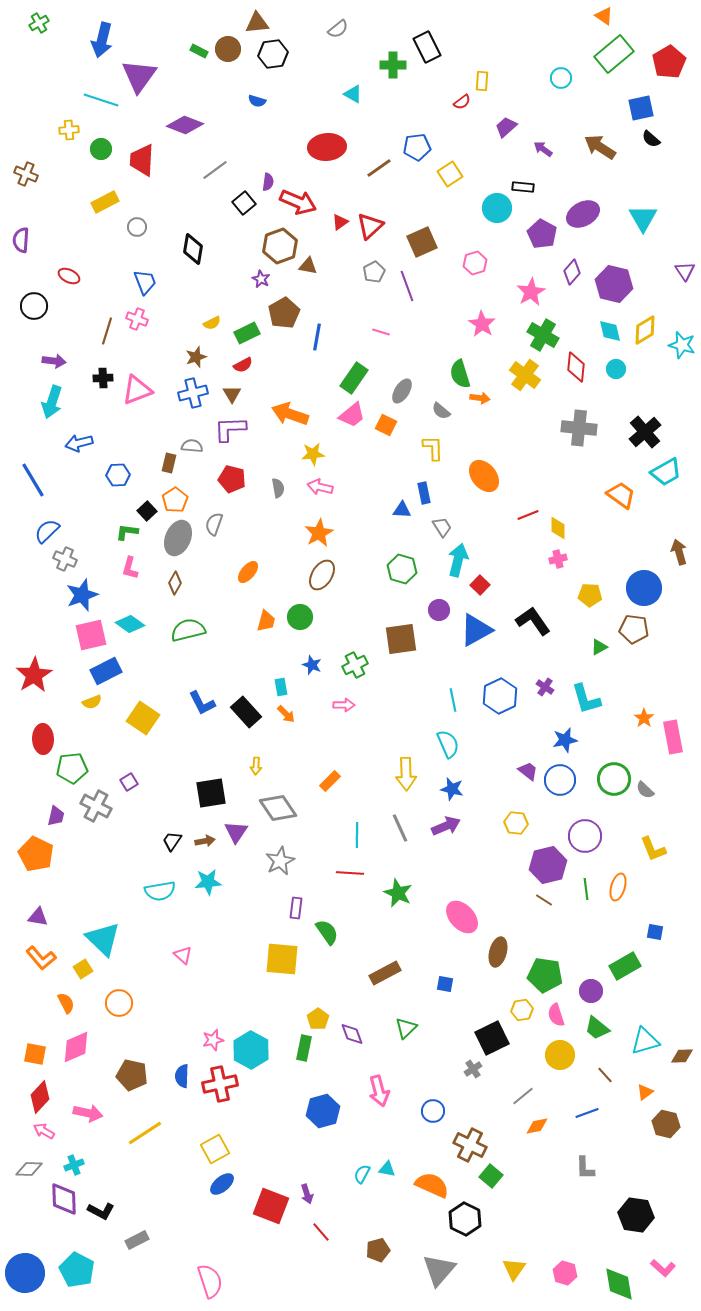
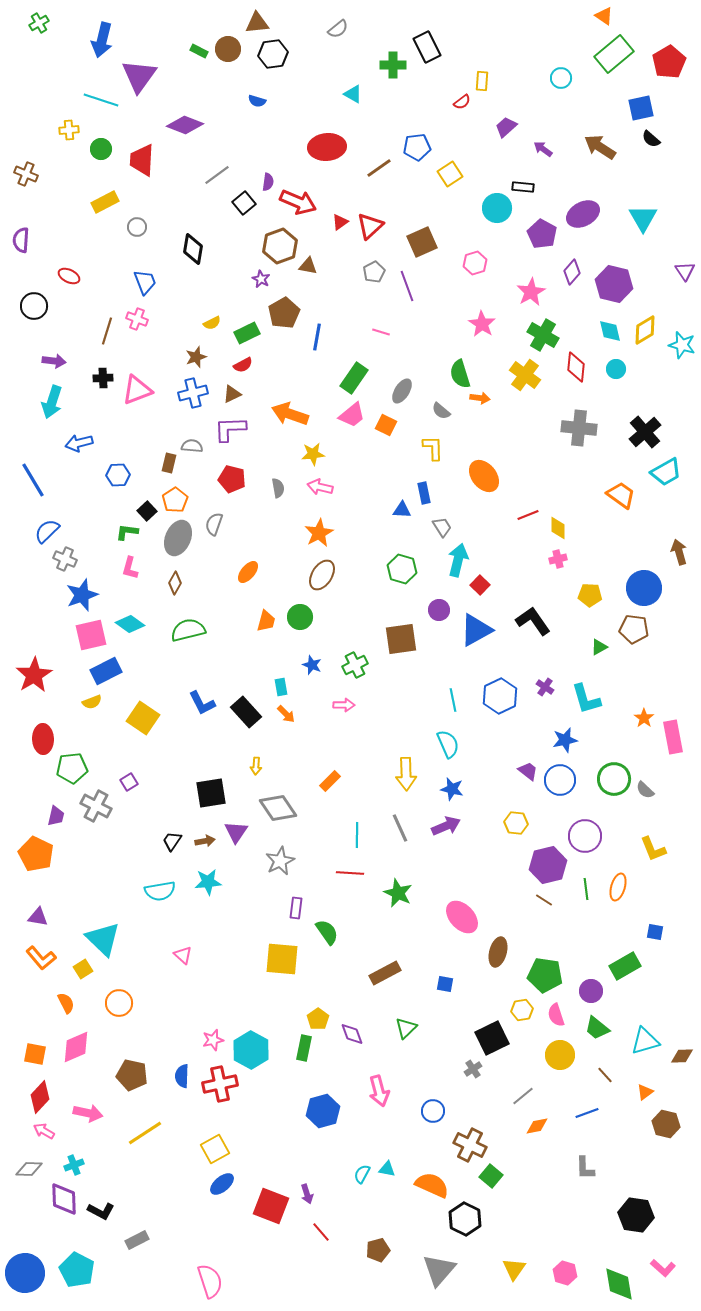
gray line at (215, 170): moved 2 px right, 5 px down
brown triangle at (232, 394): rotated 36 degrees clockwise
